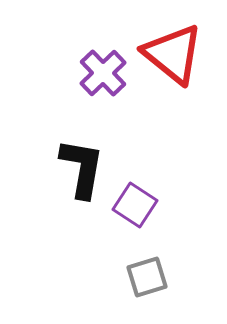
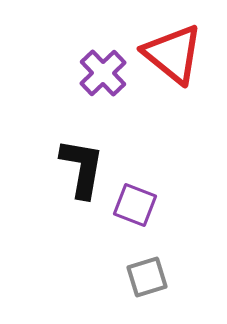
purple square: rotated 12 degrees counterclockwise
